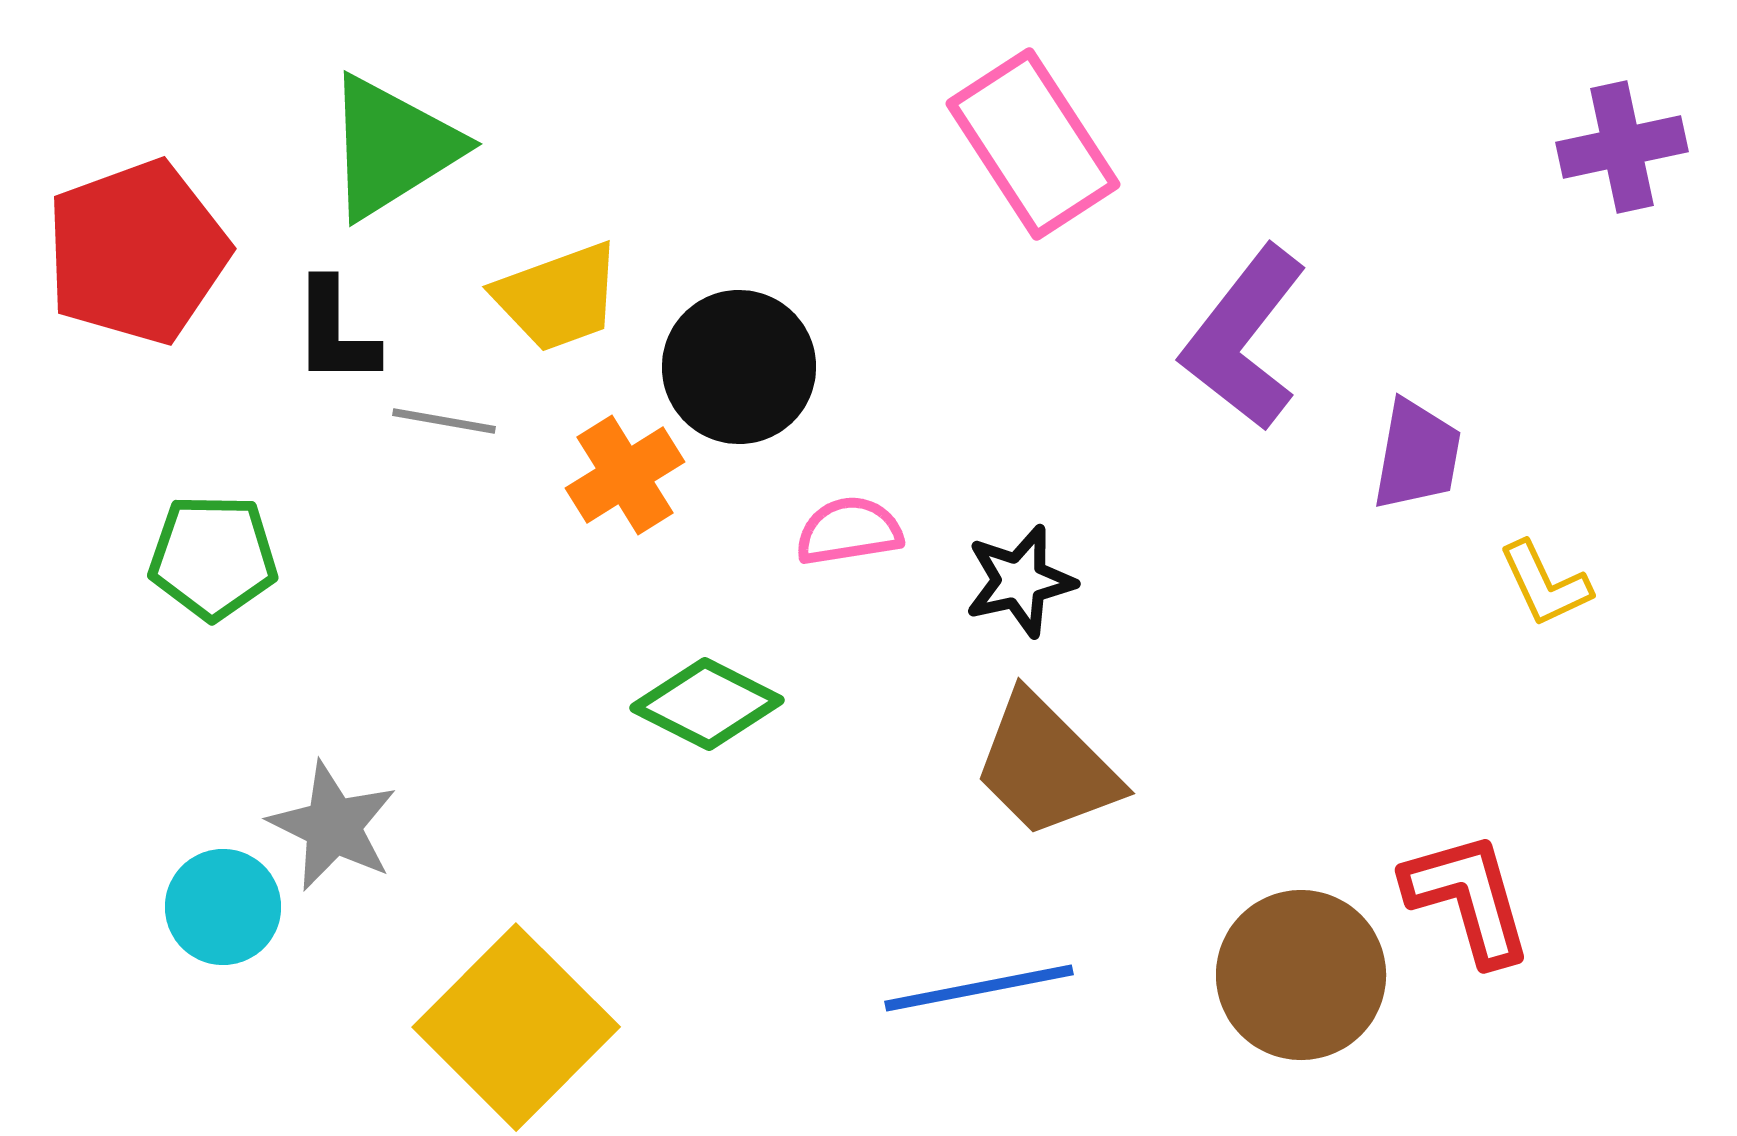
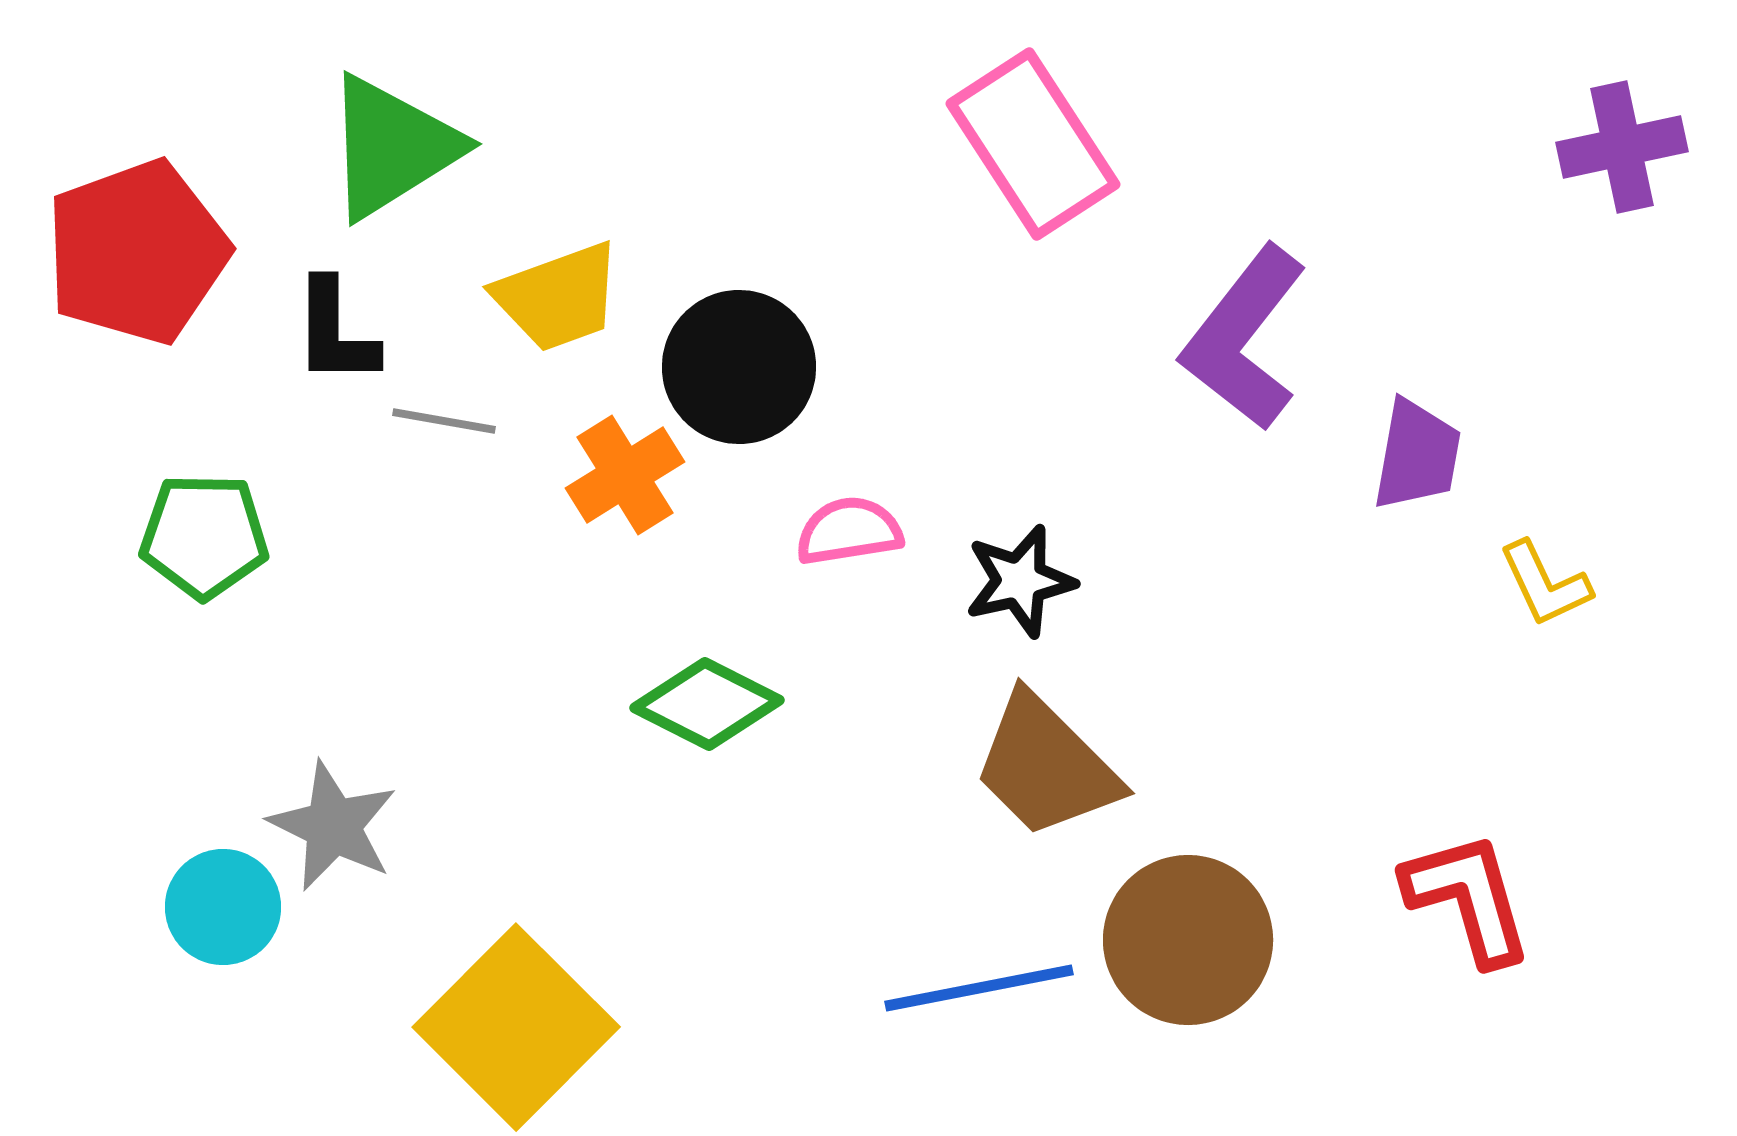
green pentagon: moved 9 px left, 21 px up
brown circle: moved 113 px left, 35 px up
